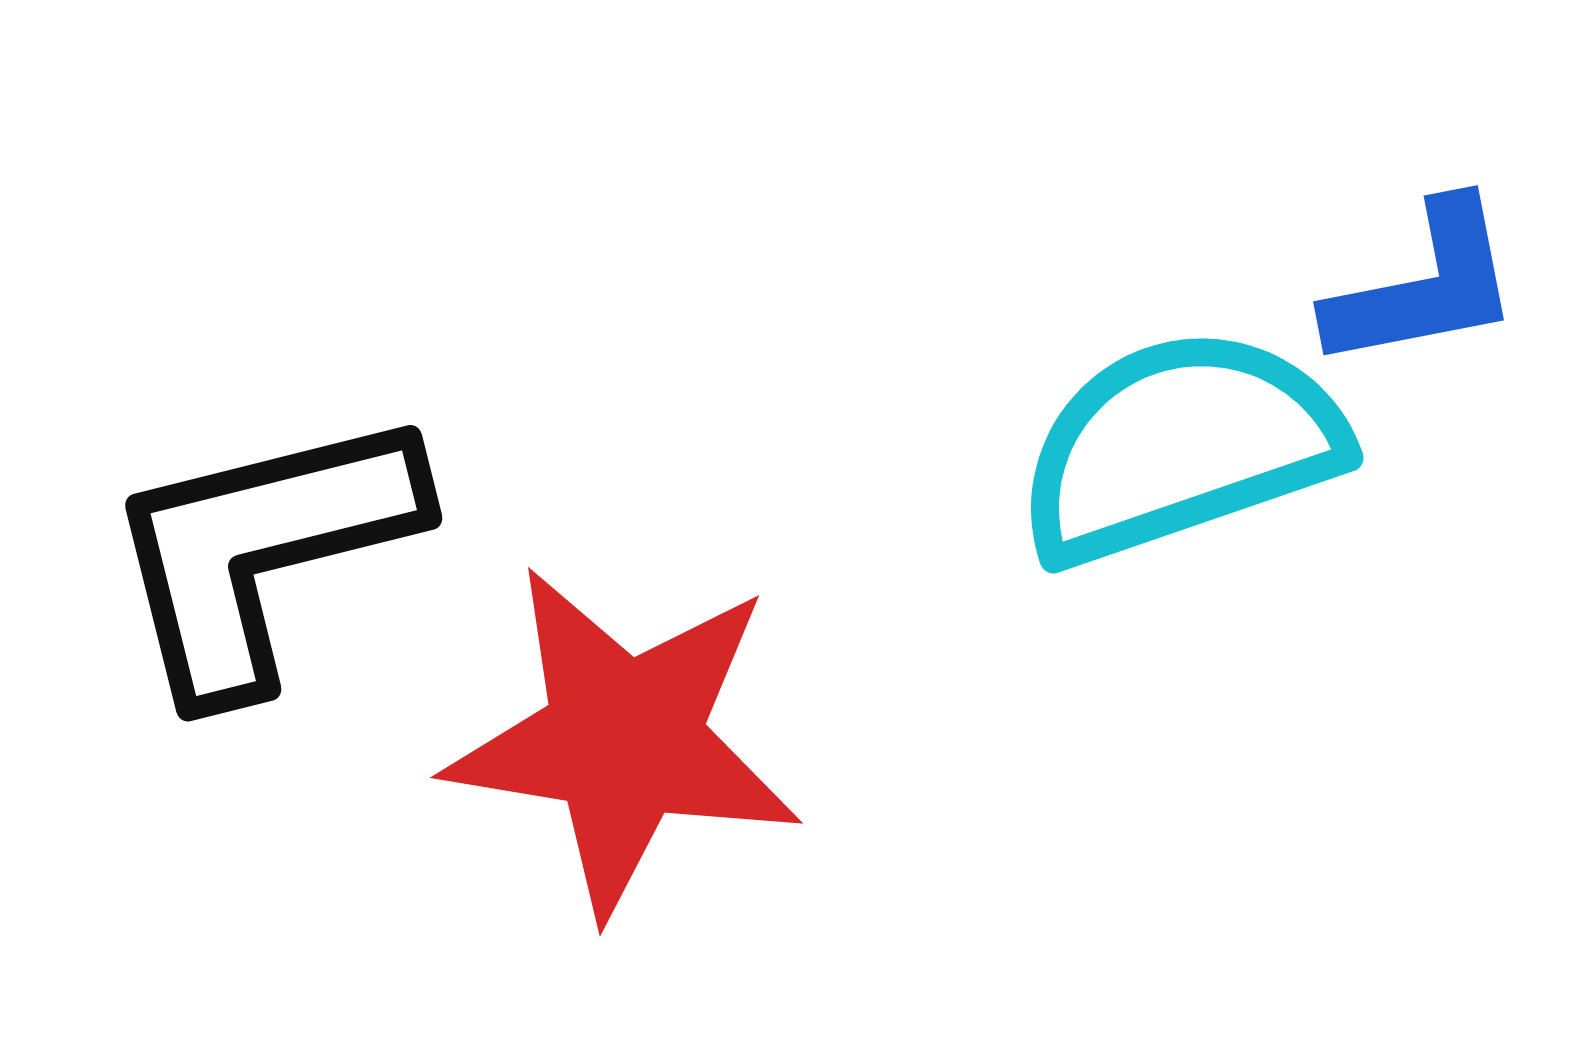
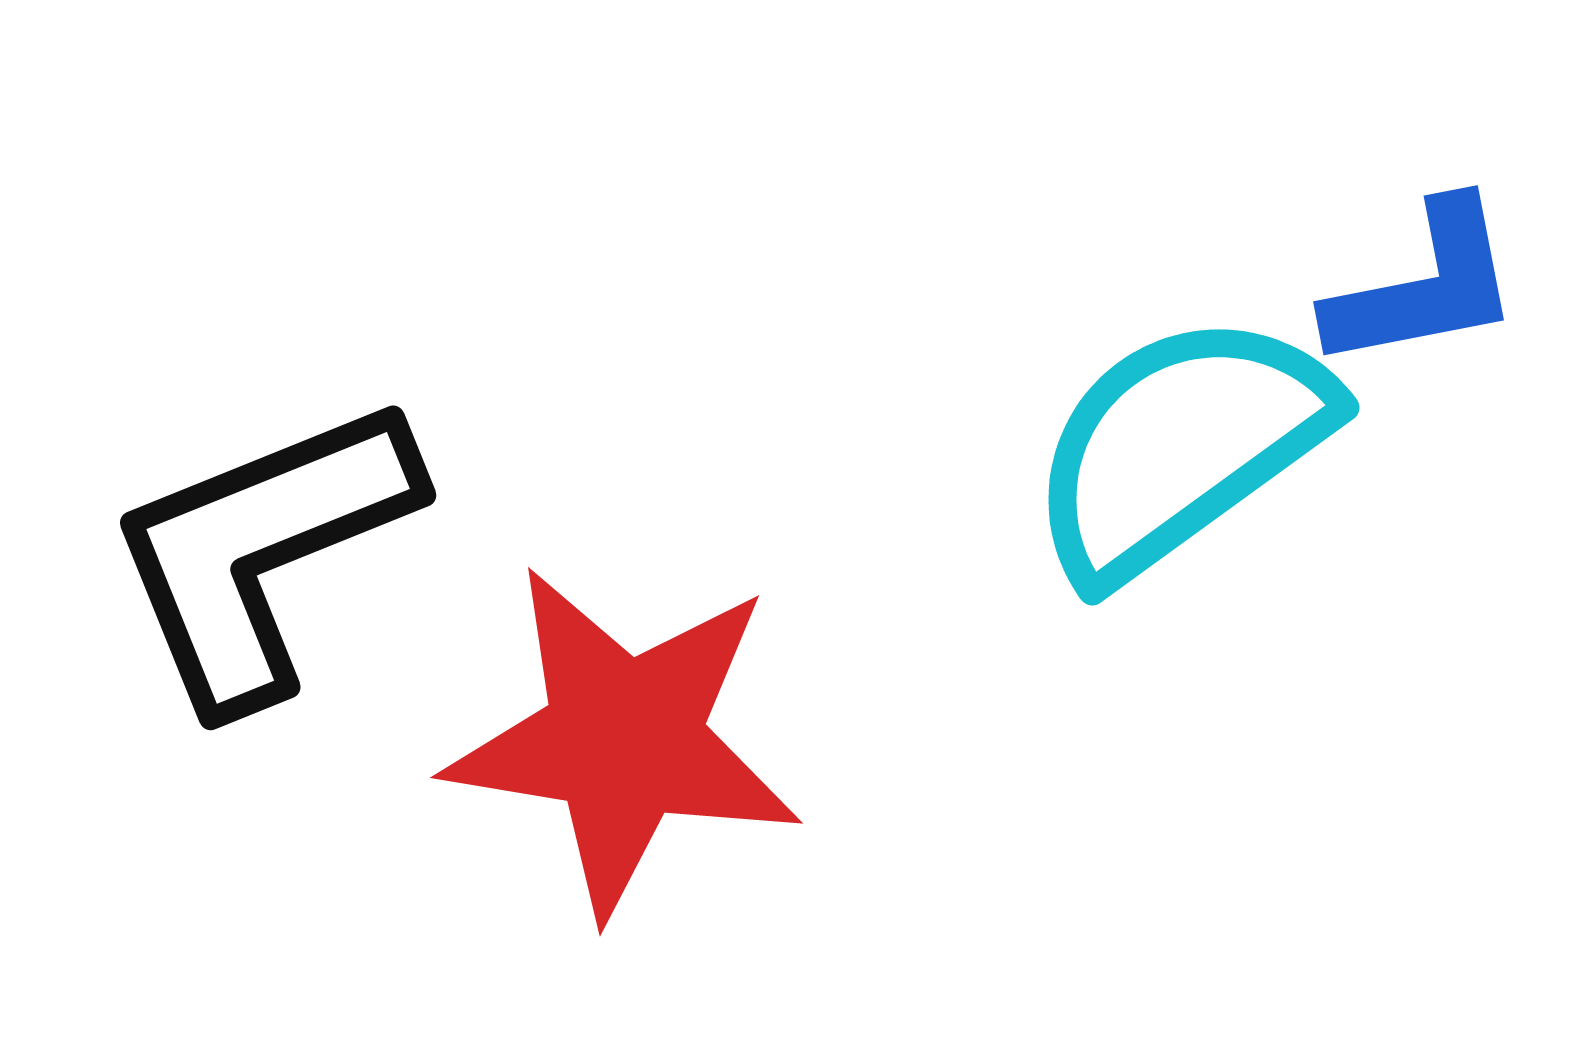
cyan semicircle: rotated 17 degrees counterclockwise
black L-shape: rotated 8 degrees counterclockwise
